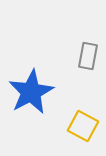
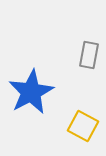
gray rectangle: moved 1 px right, 1 px up
